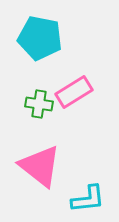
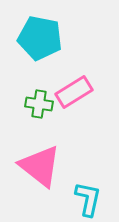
cyan L-shape: rotated 72 degrees counterclockwise
